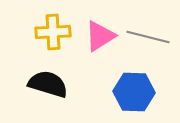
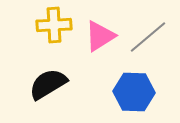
yellow cross: moved 1 px right, 7 px up
gray line: rotated 54 degrees counterclockwise
black semicircle: rotated 48 degrees counterclockwise
